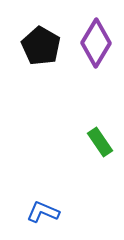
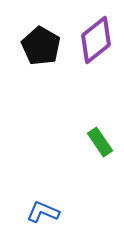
purple diamond: moved 3 px up; rotated 21 degrees clockwise
